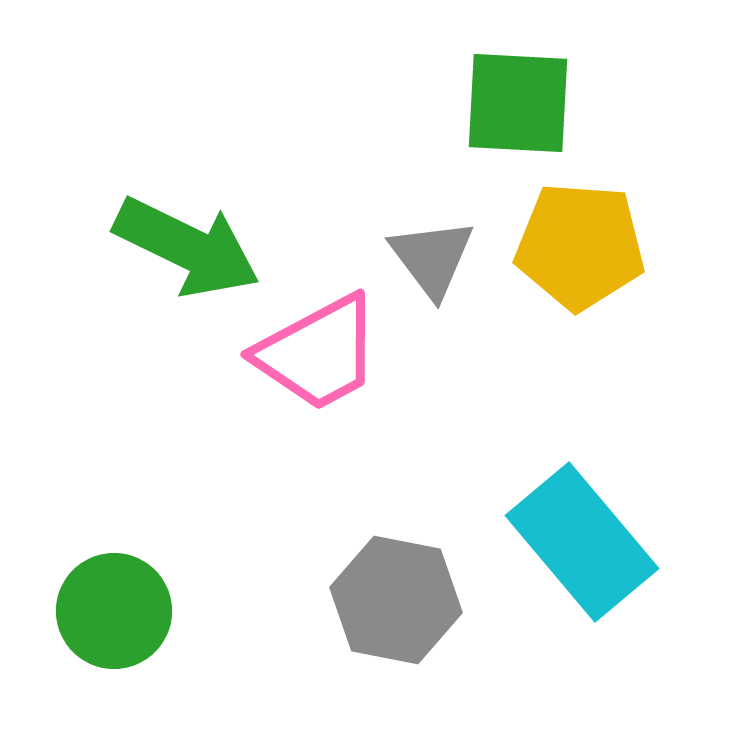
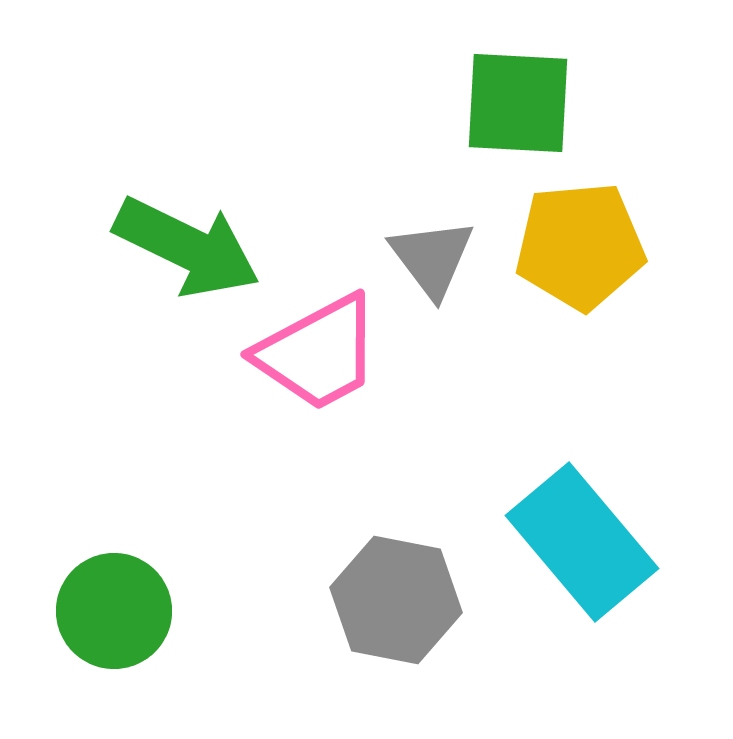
yellow pentagon: rotated 9 degrees counterclockwise
